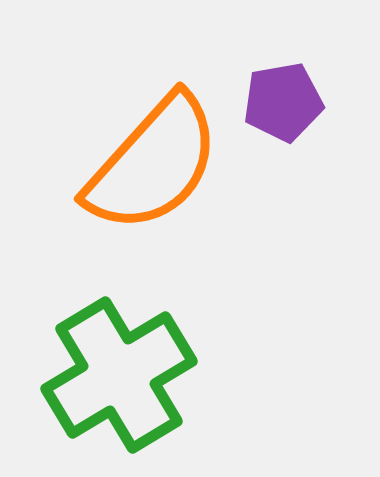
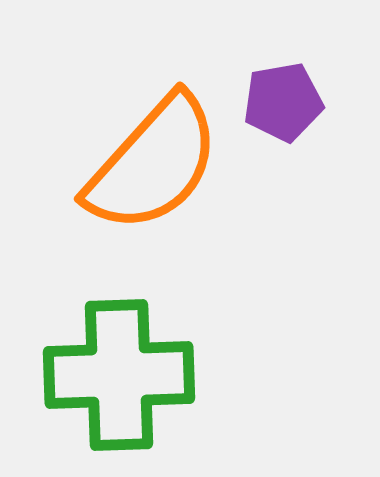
green cross: rotated 29 degrees clockwise
